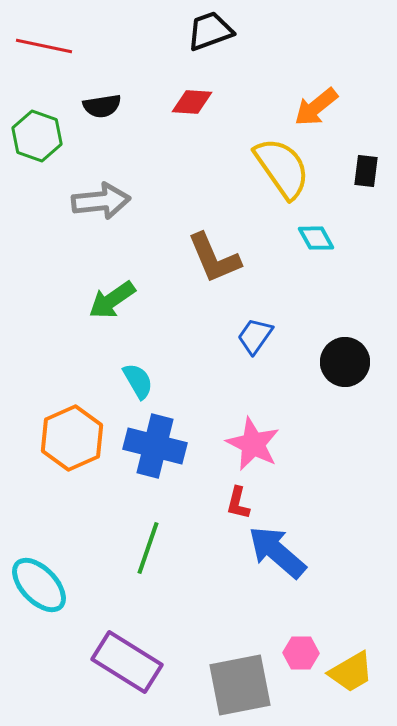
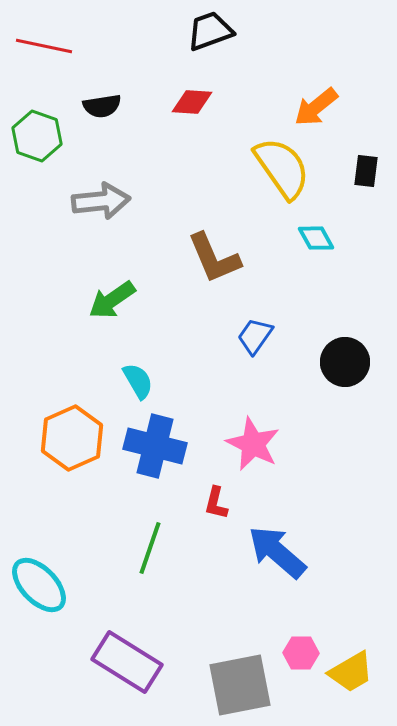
red L-shape: moved 22 px left
green line: moved 2 px right
